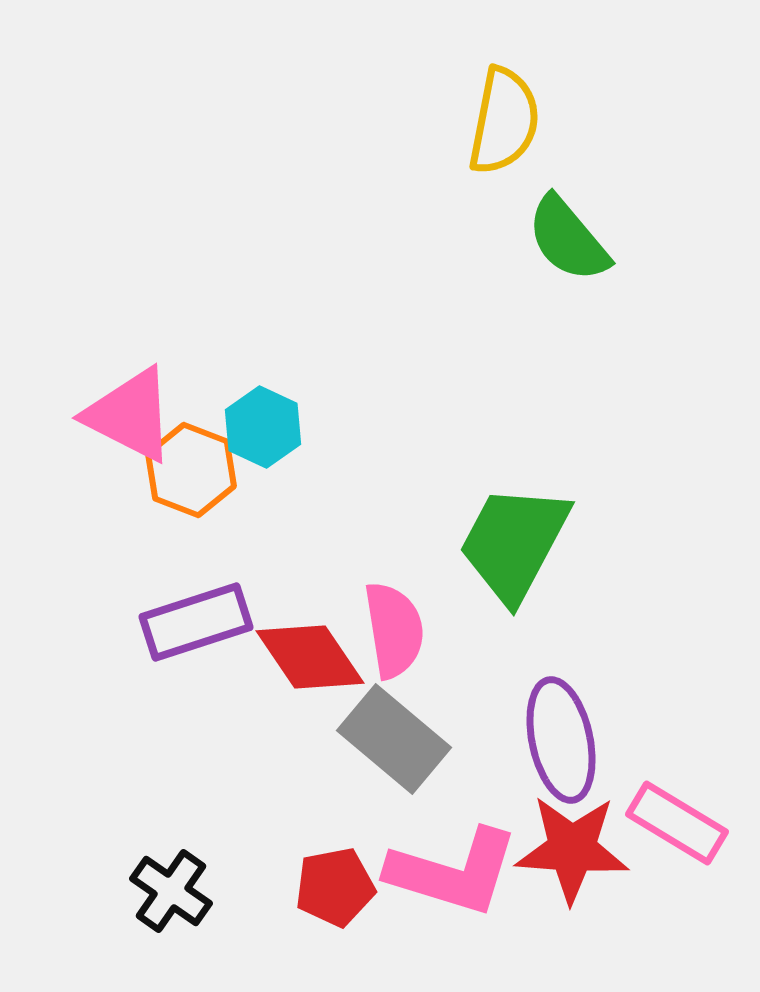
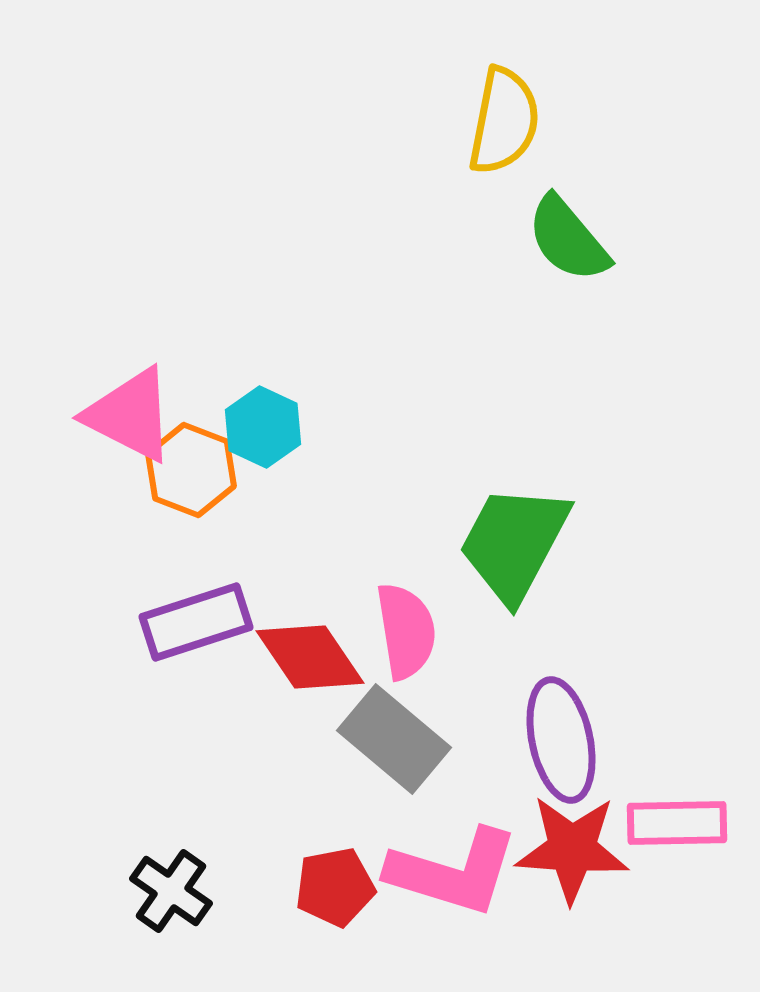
pink semicircle: moved 12 px right, 1 px down
pink rectangle: rotated 32 degrees counterclockwise
